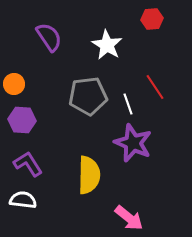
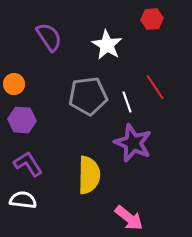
white line: moved 1 px left, 2 px up
